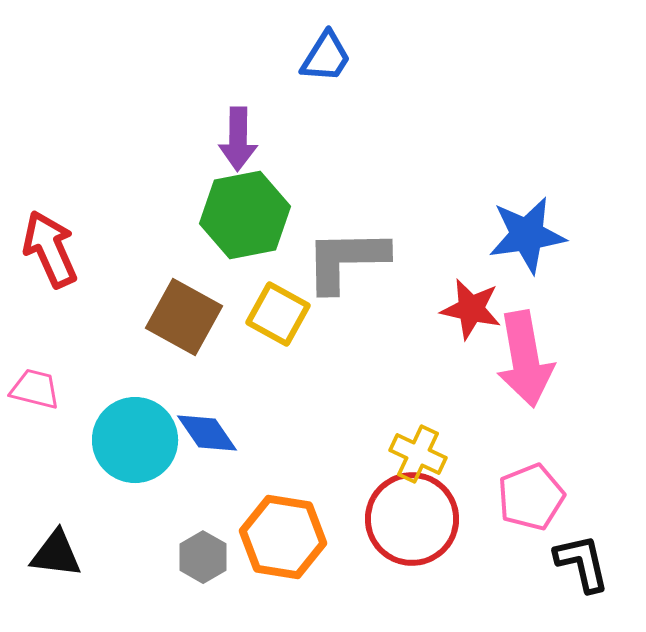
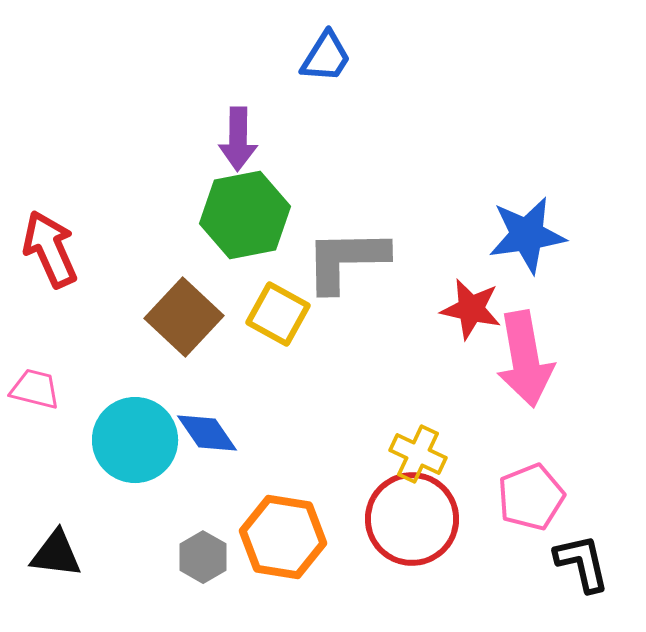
brown square: rotated 14 degrees clockwise
